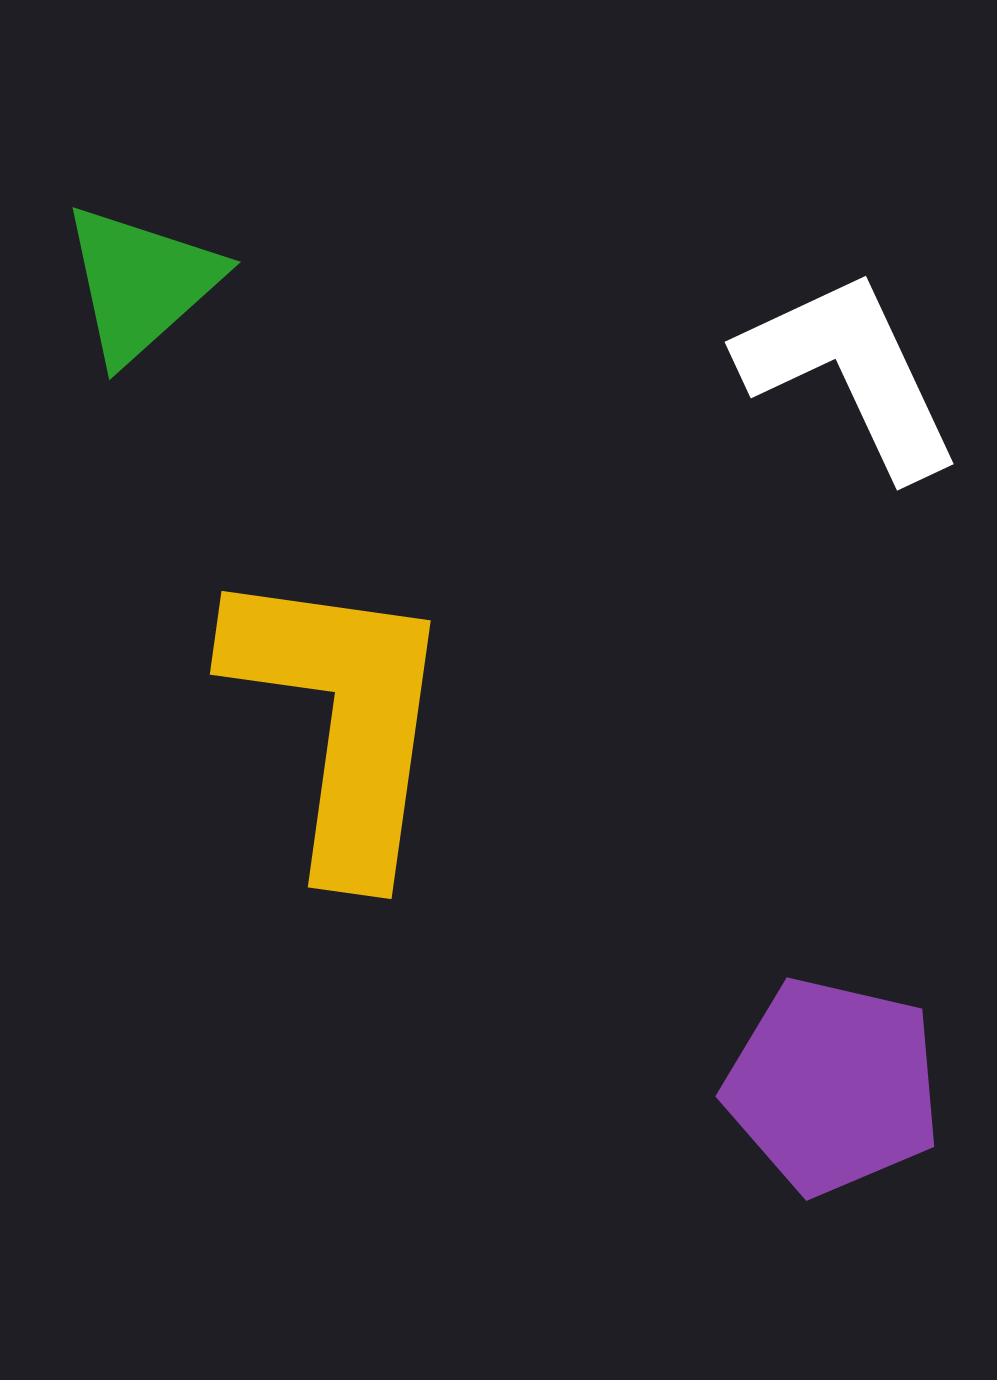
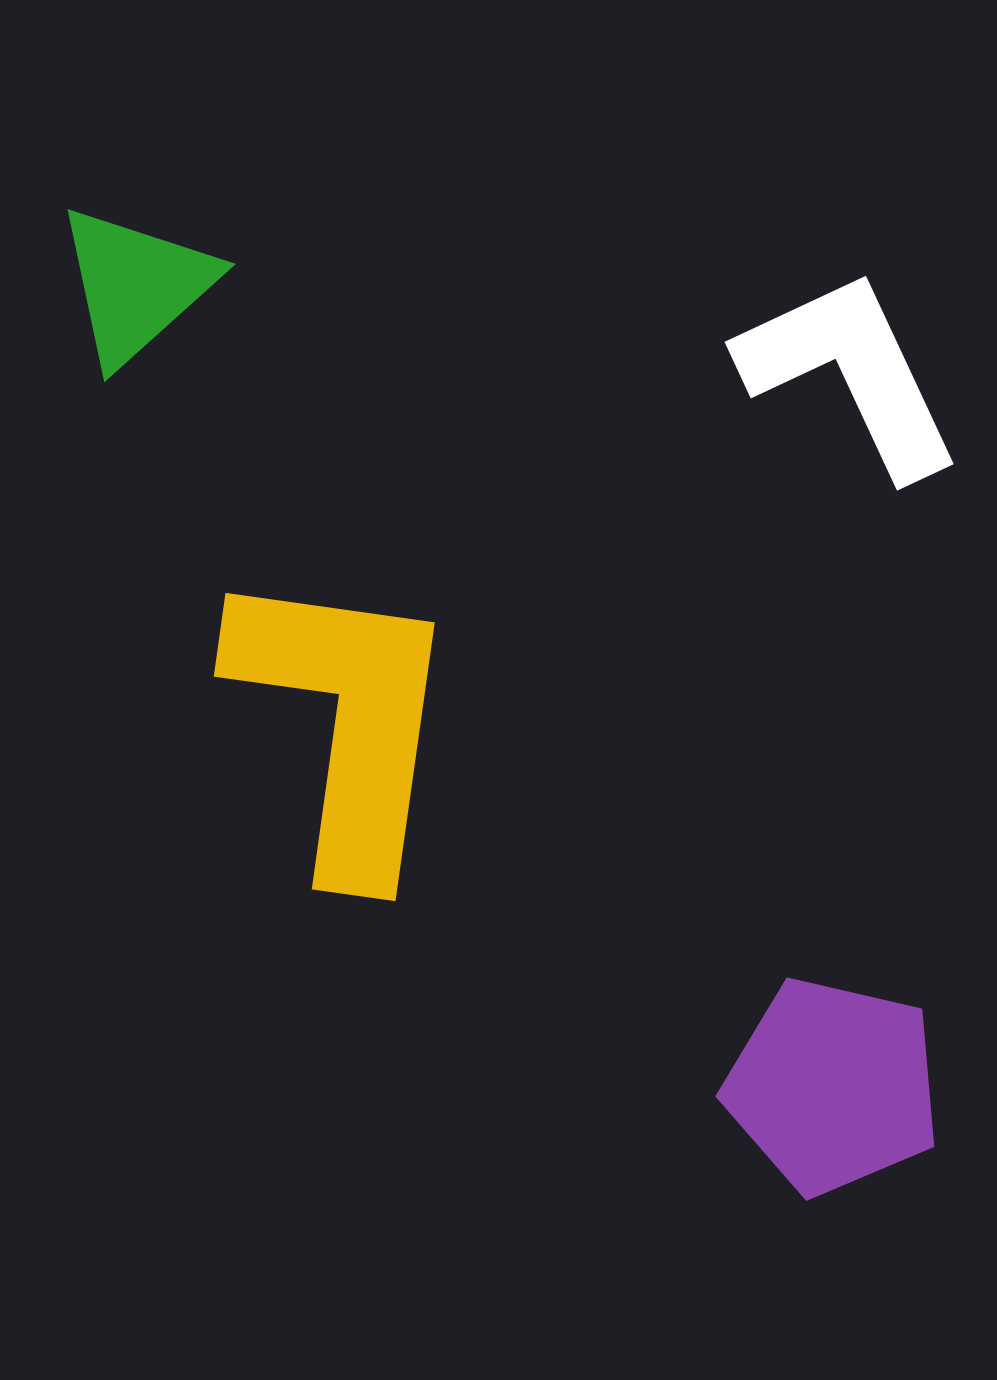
green triangle: moved 5 px left, 2 px down
yellow L-shape: moved 4 px right, 2 px down
